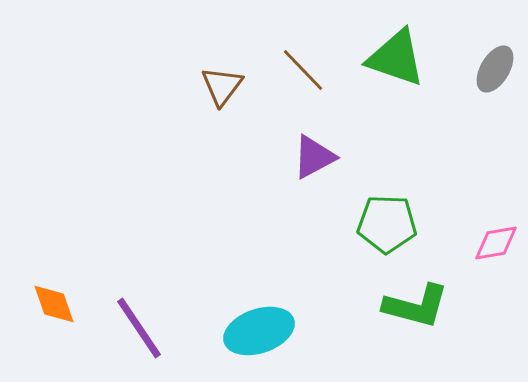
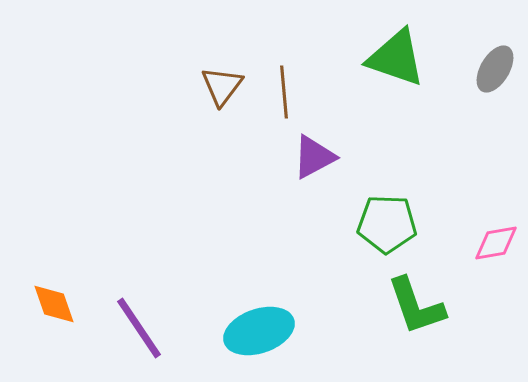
brown line: moved 19 px left, 22 px down; rotated 39 degrees clockwise
green L-shape: rotated 56 degrees clockwise
